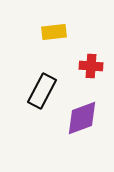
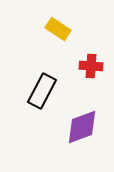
yellow rectangle: moved 4 px right, 3 px up; rotated 40 degrees clockwise
purple diamond: moved 9 px down
